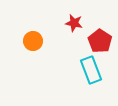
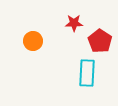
red star: rotated 12 degrees counterclockwise
cyan rectangle: moved 4 px left, 3 px down; rotated 24 degrees clockwise
